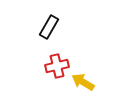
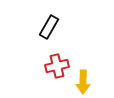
yellow arrow: rotated 120 degrees counterclockwise
